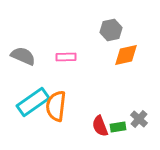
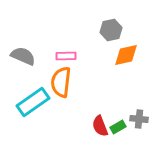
pink rectangle: moved 1 px up
orange semicircle: moved 5 px right, 24 px up
gray cross: rotated 36 degrees counterclockwise
green rectangle: rotated 21 degrees counterclockwise
